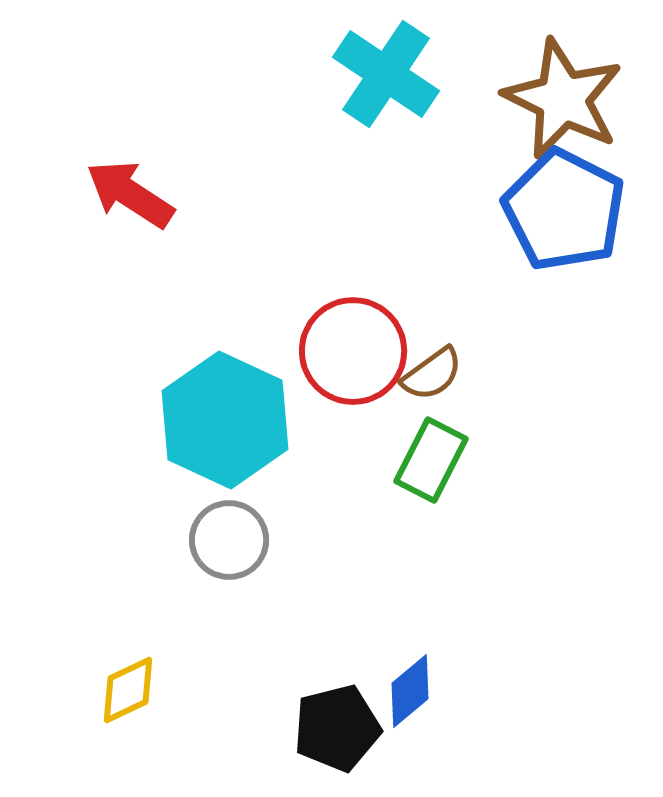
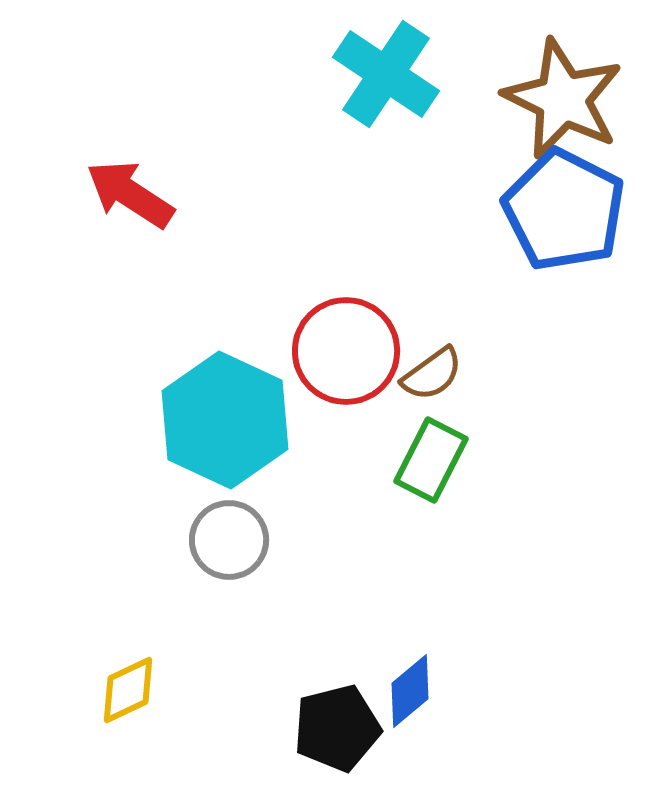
red circle: moved 7 px left
